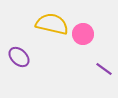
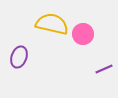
purple ellipse: rotated 65 degrees clockwise
purple line: rotated 60 degrees counterclockwise
